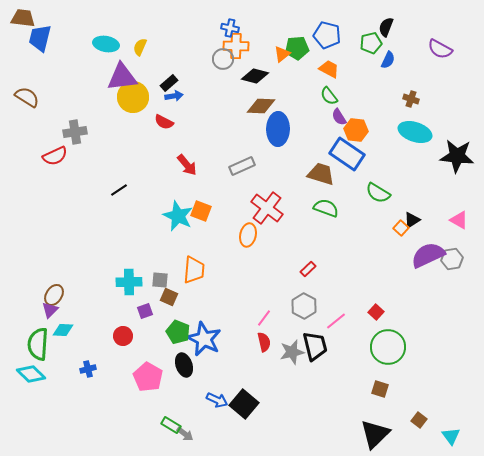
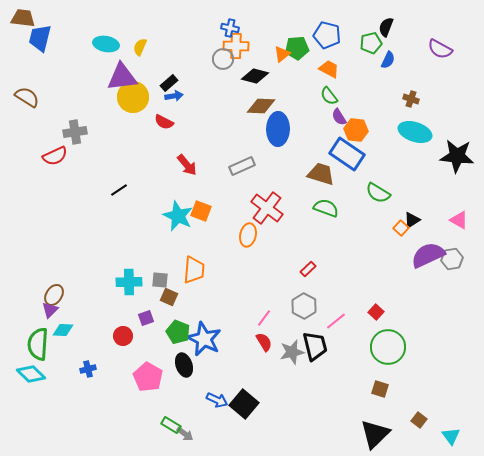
purple square at (145, 311): moved 1 px right, 7 px down
red semicircle at (264, 342): rotated 18 degrees counterclockwise
